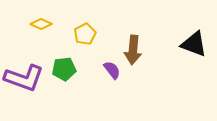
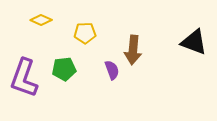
yellow diamond: moved 4 px up
yellow pentagon: moved 1 px up; rotated 25 degrees clockwise
black triangle: moved 2 px up
purple semicircle: rotated 18 degrees clockwise
purple L-shape: rotated 90 degrees clockwise
